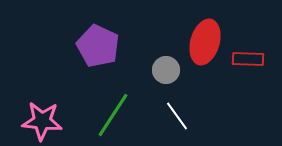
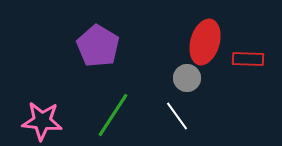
purple pentagon: rotated 6 degrees clockwise
gray circle: moved 21 px right, 8 px down
